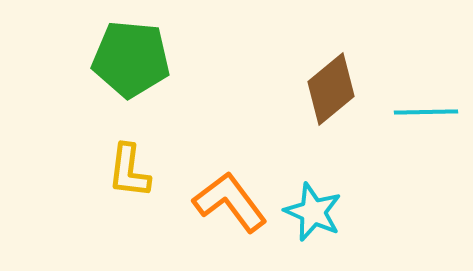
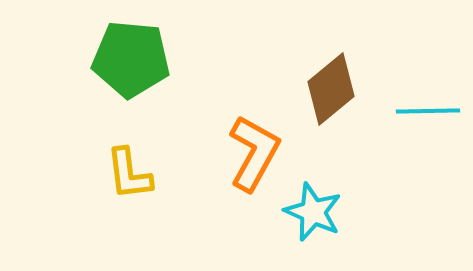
cyan line: moved 2 px right, 1 px up
yellow L-shape: moved 3 px down; rotated 14 degrees counterclockwise
orange L-shape: moved 24 px right, 49 px up; rotated 66 degrees clockwise
